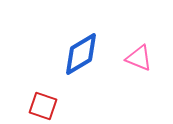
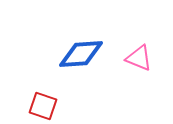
blue diamond: rotated 27 degrees clockwise
